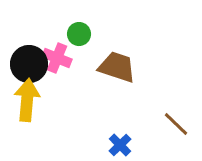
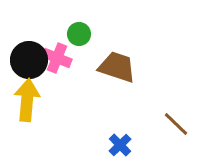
black circle: moved 4 px up
